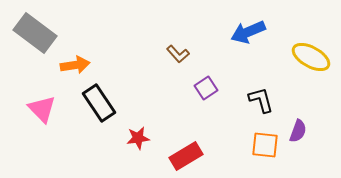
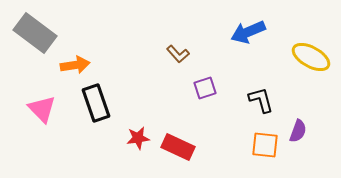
purple square: moved 1 px left; rotated 15 degrees clockwise
black rectangle: moved 3 px left; rotated 15 degrees clockwise
red rectangle: moved 8 px left, 9 px up; rotated 56 degrees clockwise
